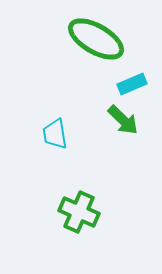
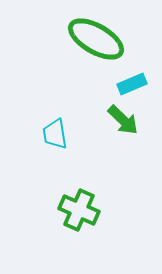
green cross: moved 2 px up
